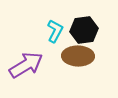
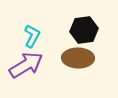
cyan L-shape: moved 23 px left, 5 px down
brown ellipse: moved 2 px down
